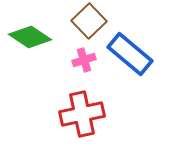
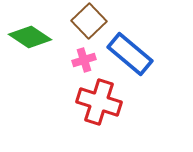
red cross: moved 17 px right, 12 px up; rotated 30 degrees clockwise
